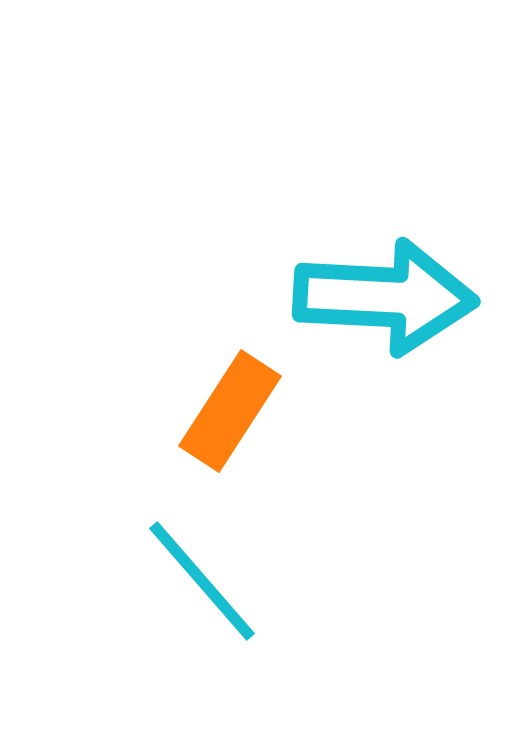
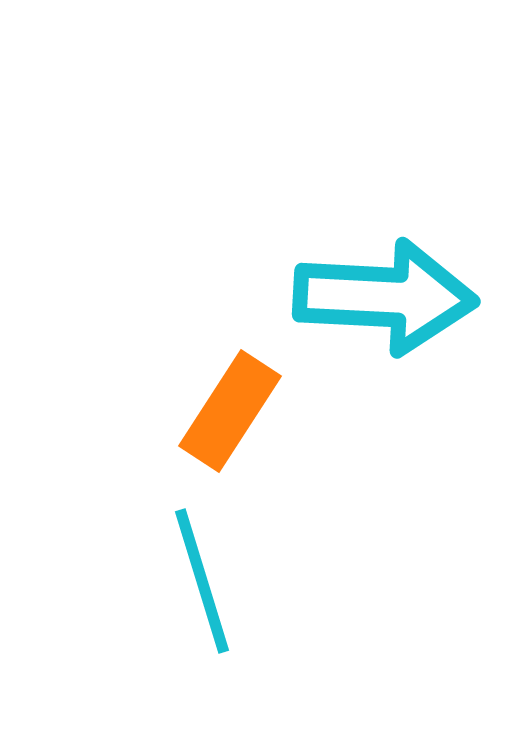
cyan line: rotated 24 degrees clockwise
